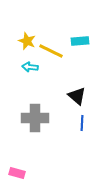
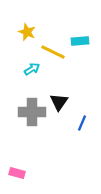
yellow star: moved 9 px up
yellow line: moved 2 px right, 1 px down
cyan arrow: moved 2 px right, 2 px down; rotated 140 degrees clockwise
black triangle: moved 18 px left, 6 px down; rotated 24 degrees clockwise
gray cross: moved 3 px left, 6 px up
blue line: rotated 21 degrees clockwise
